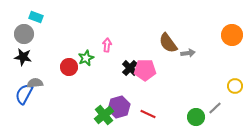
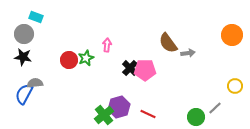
red circle: moved 7 px up
